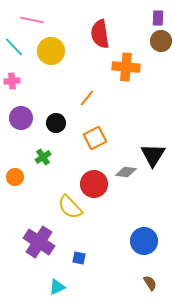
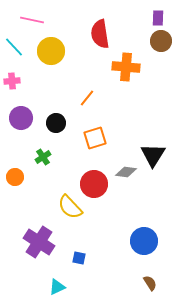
orange square: rotated 10 degrees clockwise
